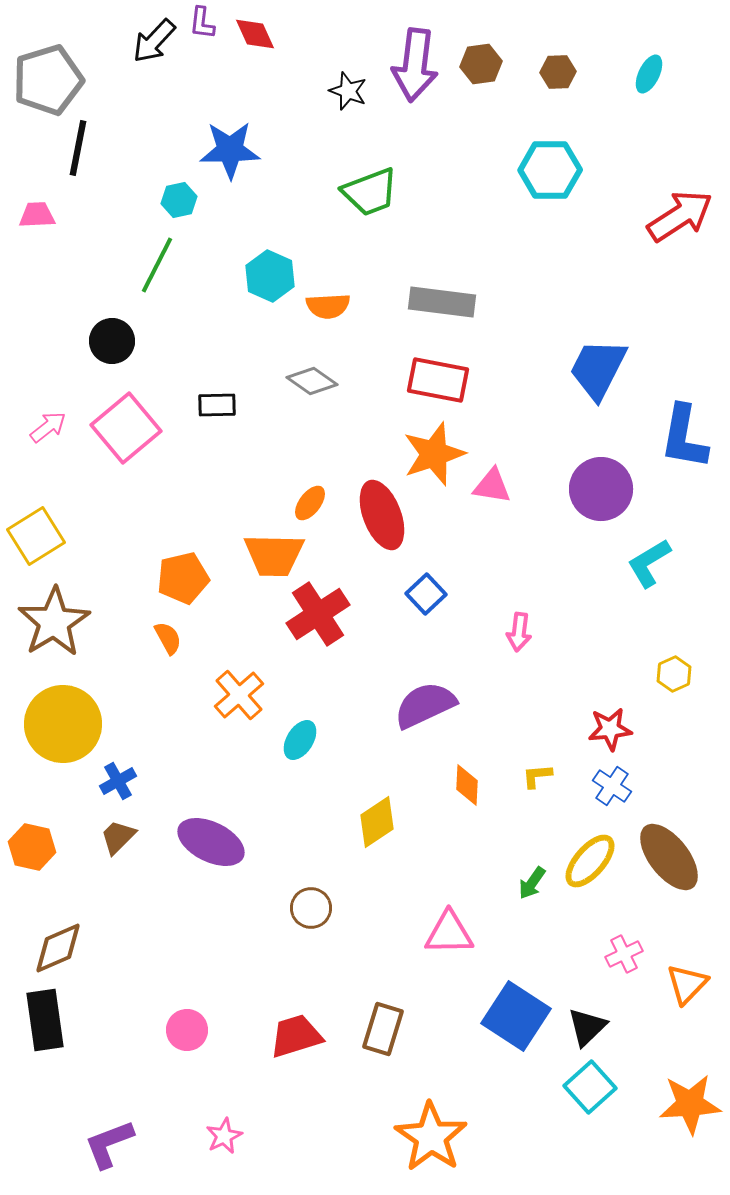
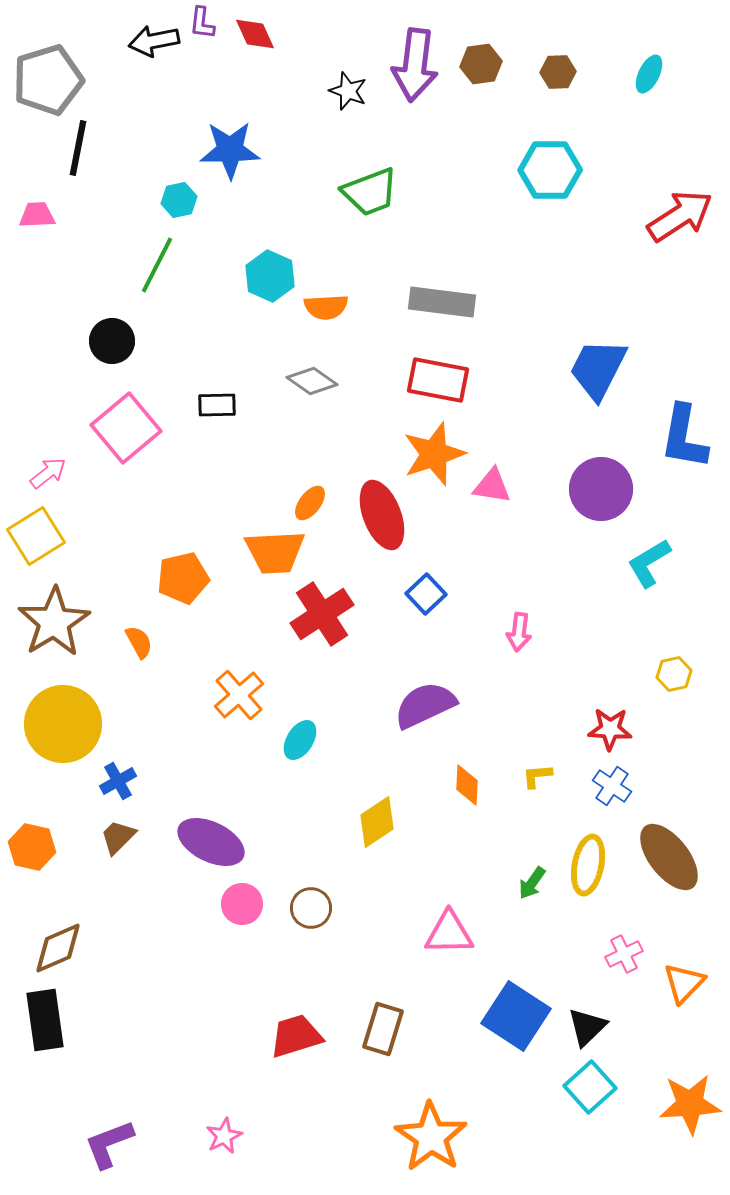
black arrow at (154, 41): rotated 36 degrees clockwise
orange semicircle at (328, 306): moved 2 px left, 1 px down
pink arrow at (48, 427): moved 46 px down
orange trapezoid at (274, 555): moved 1 px right, 3 px up; rotated 4 degrees counterclockwise
red cross at (318, 614): moved 4 px right
orange semicircle at (168, 638): moved 29 px left, 4 px down
yellow hexagon at (674, 674): rotated 12 degrees clockwise
red star at (610, 729): rotated 9 degrees clockwise
yellow ellipse at (590, 861): moved 2 px left, 4 px down; rotated 30 degrees counterclockwise
orange triangle at (687, 984): moved 3 px left, 1 px up
pink circle at (187, 1030): moved 55 px right, 126 px up
